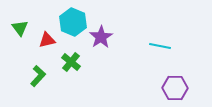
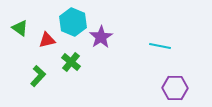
green triangle: rotated 18 degrees counterclockwise
